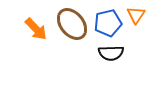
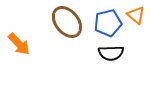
orange triangle: rotated 24 degrees counterclockwise
brown ellipse: moved 5 px left, 2 px up
orange arrow: moved 17 px left, 15 px down
